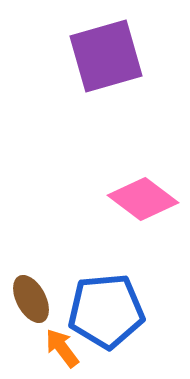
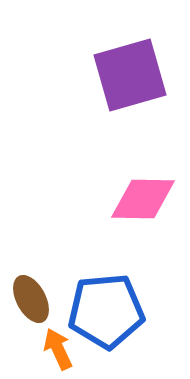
purple square: moved 24 px right, 19 px down
pink diamond: rotated 36 degrees counterclockwise
orange arrow: moved 4 px left, 1 px down; rotated 12 degrees clockwise
